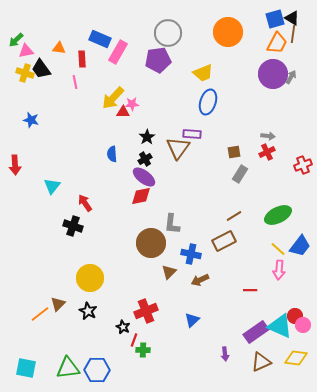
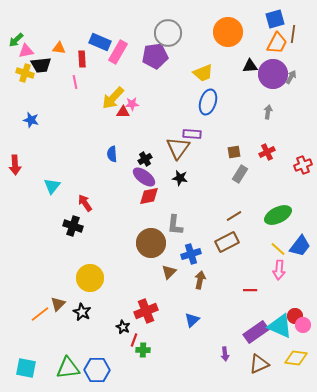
black triangle at (292, 18): moved 42 px left, 48 px down; rotated 35 degrees counterclockwise
blue rectangle at (100, 39): moved 3 px down
purple pentagon at (158, 60): moved 3 px left, 4 px up
black trapezoid at (41, 69): moved 4 px up; rotated 60 degrees counterclockwise
gray arrow at (268, 136): moved 24 px up; rotated 88 degrees counterclockwise
black star at (147, 137): moved 33 px right, 41 px down; rotated 28 degrees counterclockwise
red diamond at (141, 196): moved 8 px right
gray L-shape at (172, 224): moved 3 px right, 1 px down
brown rectangle at (224, 241): moved 3 px right, 1 px down
blue cross at (191, 254): rotated 30 degrees counterclockwise
brown arrow at (200, 280): rotated 126 degrees clockwise
black star at (88, 311): moved 6 px left, 1 px down
brown triangle at (261, 362): moved 2 px left, 2 px down
